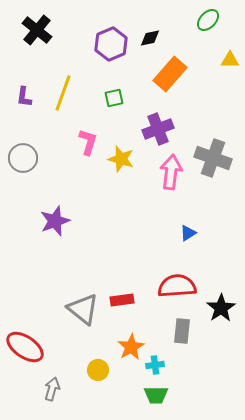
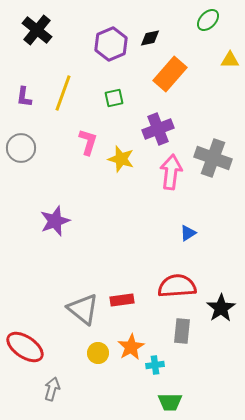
gray circle: moved 2 px left, 10 px up
yellow circle: moved 17 px up
green trapezoid: moved 14 px right, 7 px down
